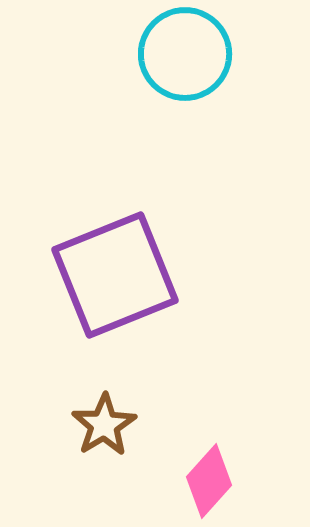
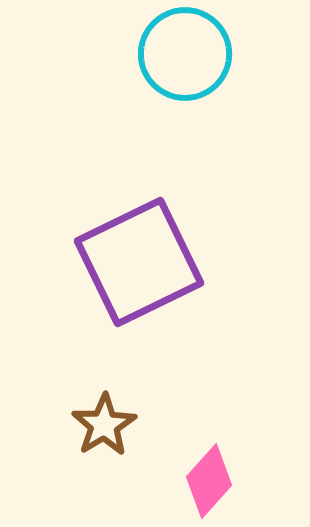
purple square: moved 24 px right, 13 px up; rotated 4 degrees counterclockwise
